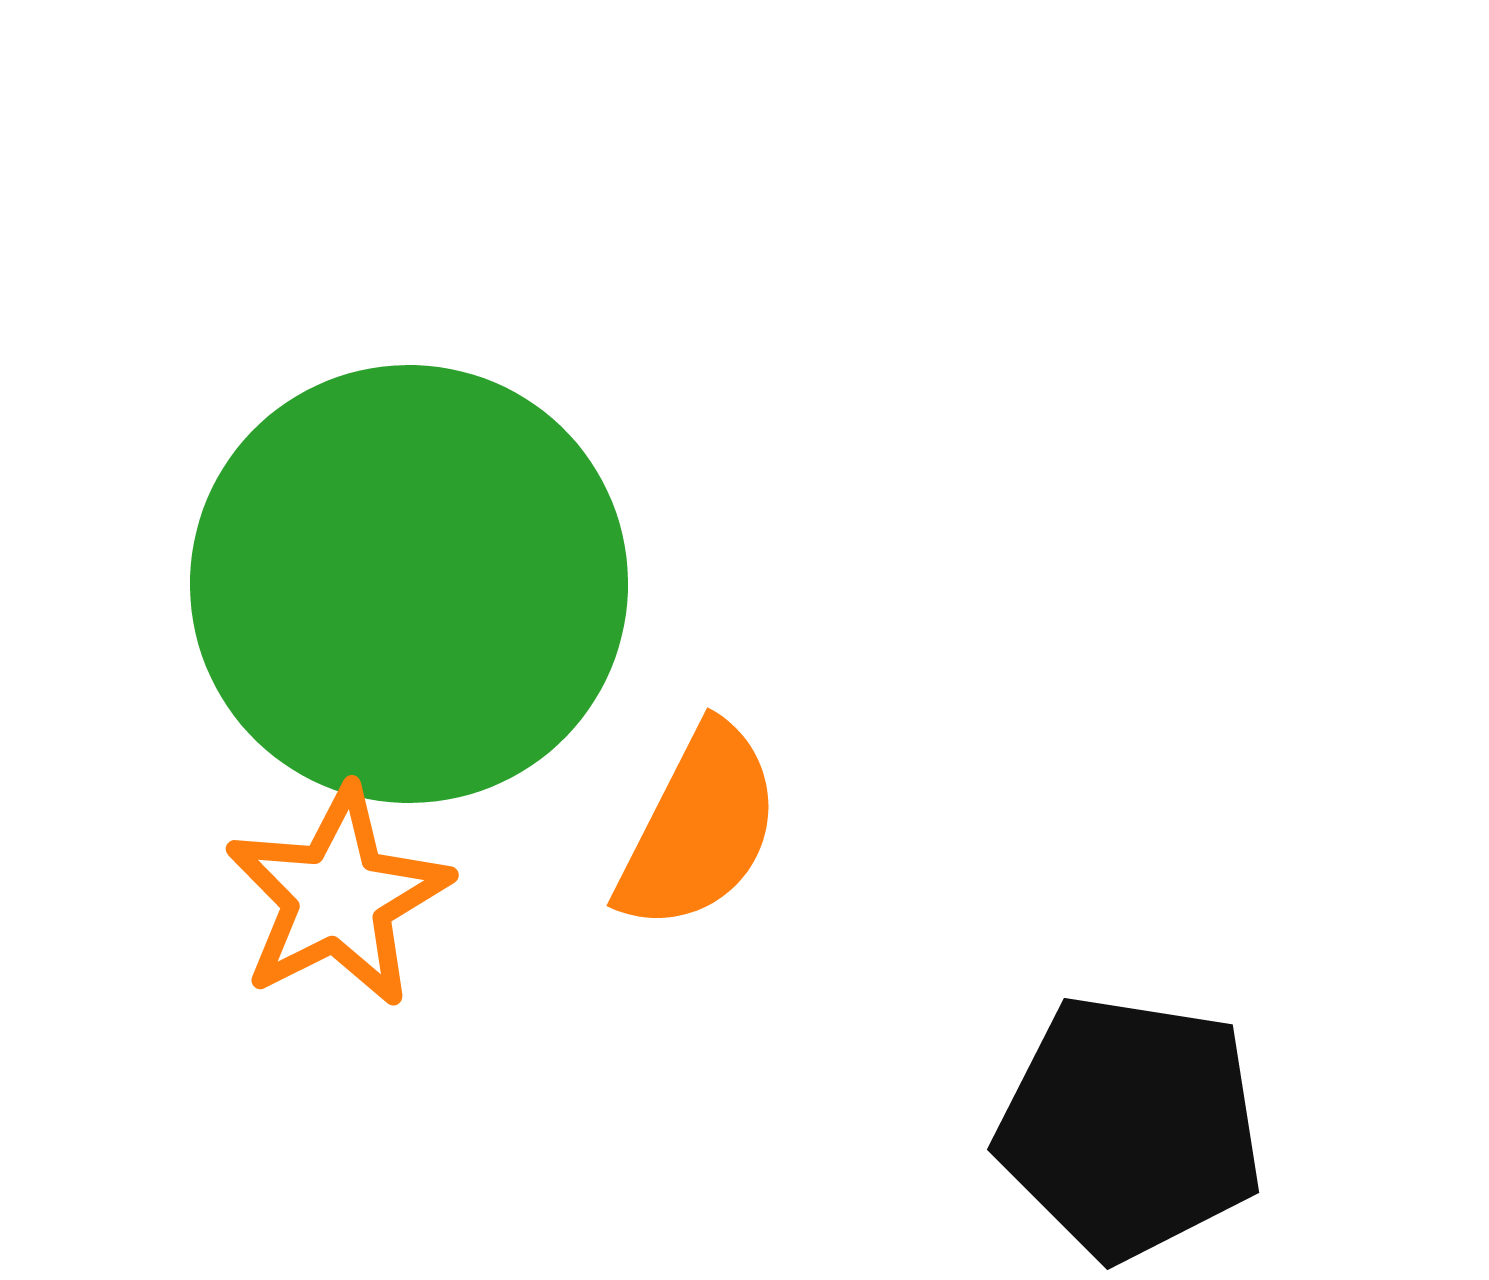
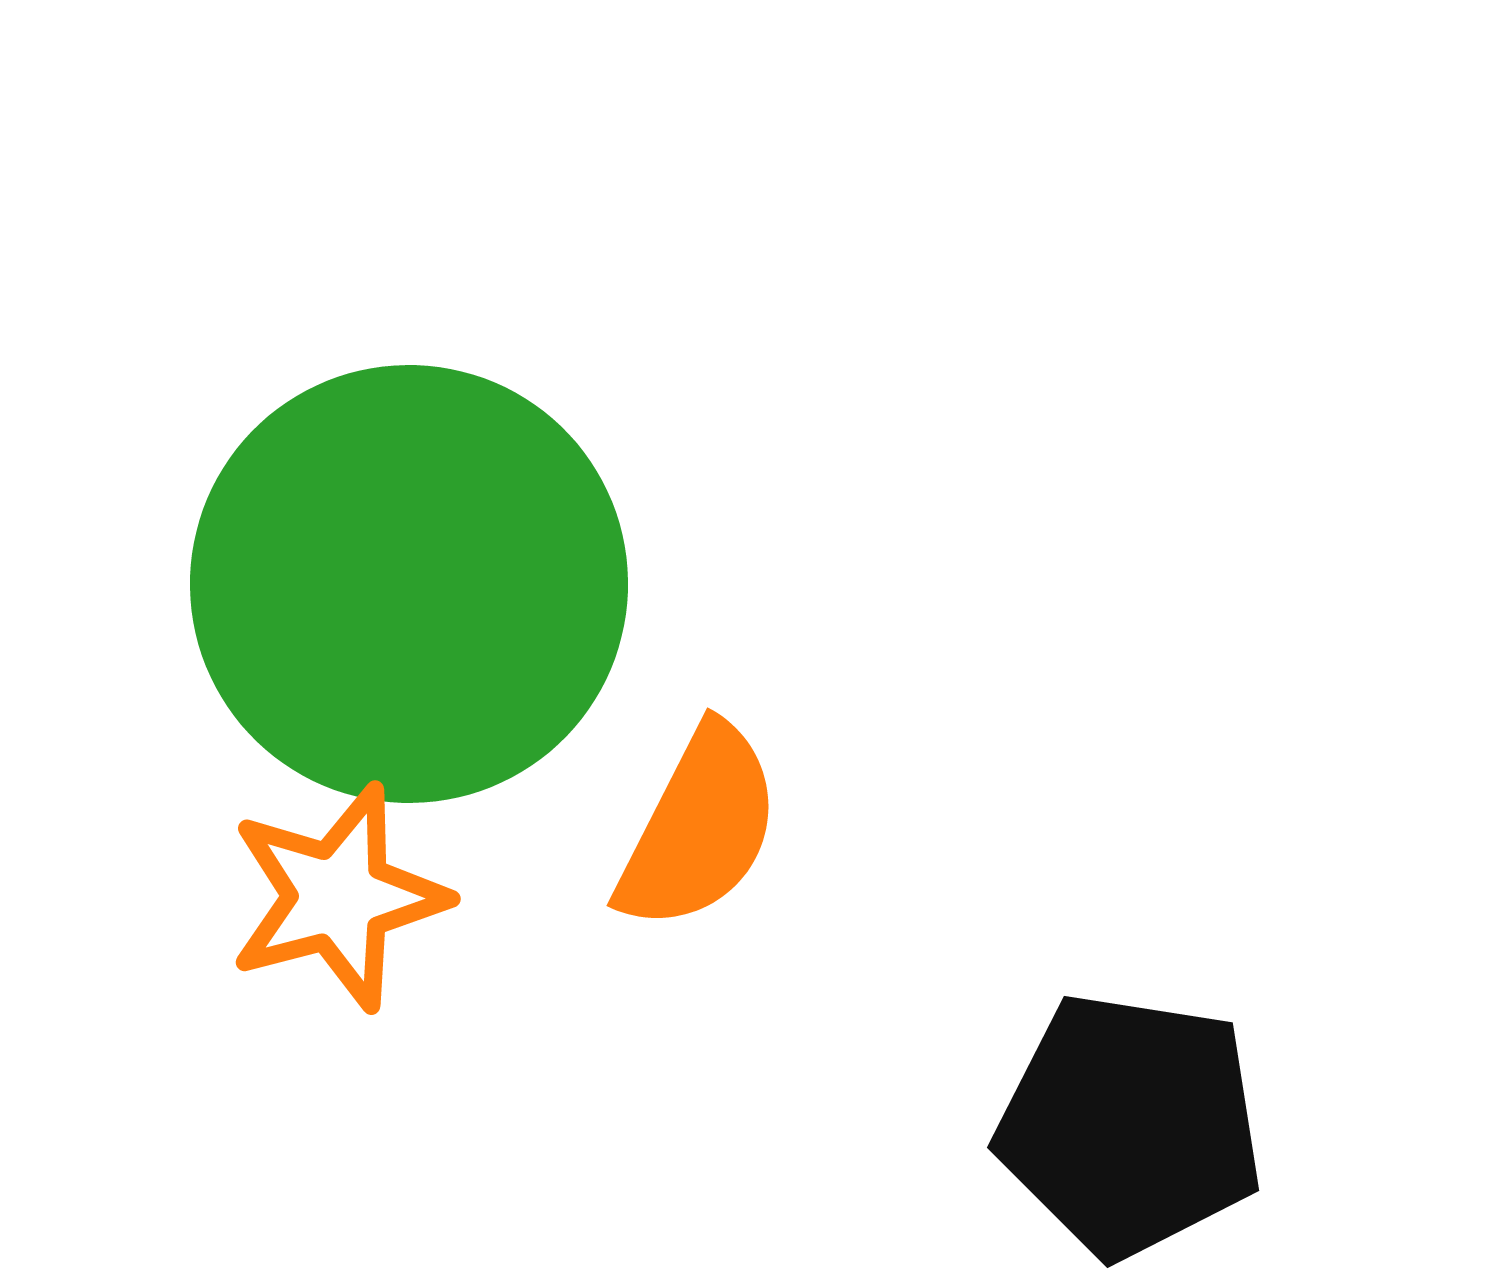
orange star: rotated 12 degrees clockwise
black pentagon: moved 2 px up
